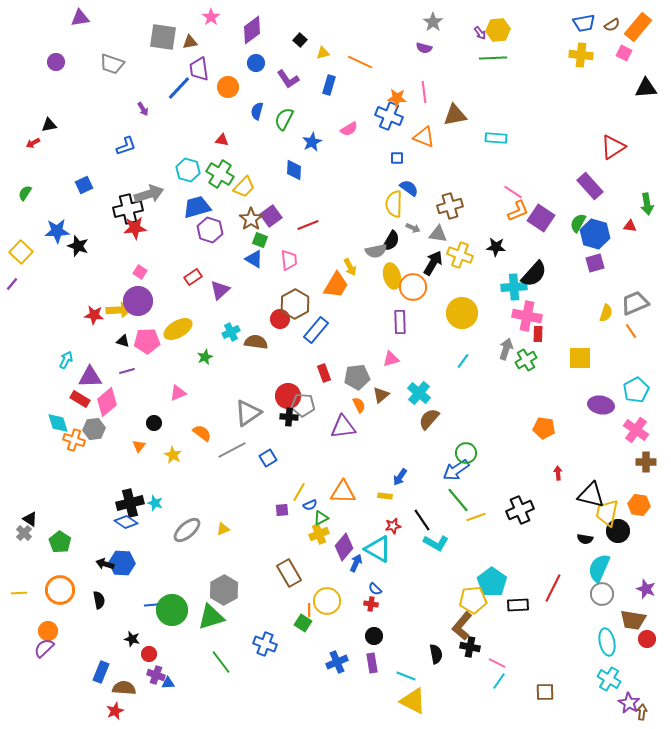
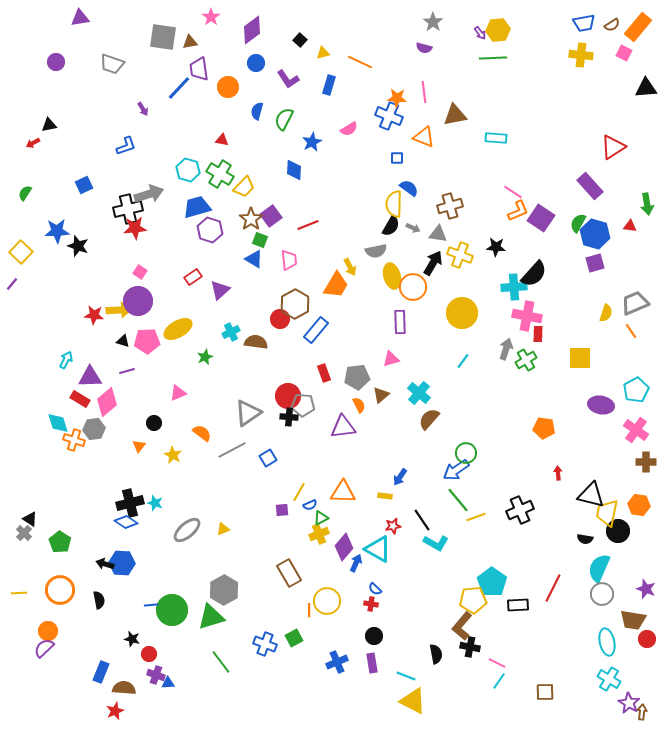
black semicircle at (391, 241): moved 15 px up
green square at (303, 623): moved 9 px left, 15 px down; rotated 30 degrees clockwise
